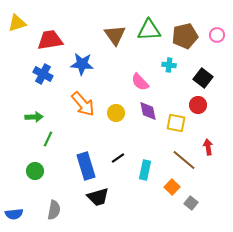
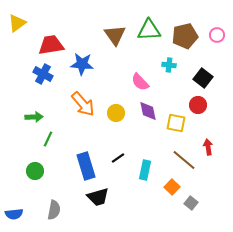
yellow triangle: rotated 18 degrees counterclockwise
red trapezoid: moved 1 px right, 5 px down
